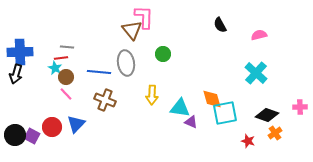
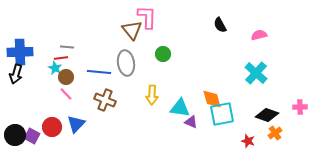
pink L-shape: moved 3 px right
cyan square: moved 3 px left, 1 px down
